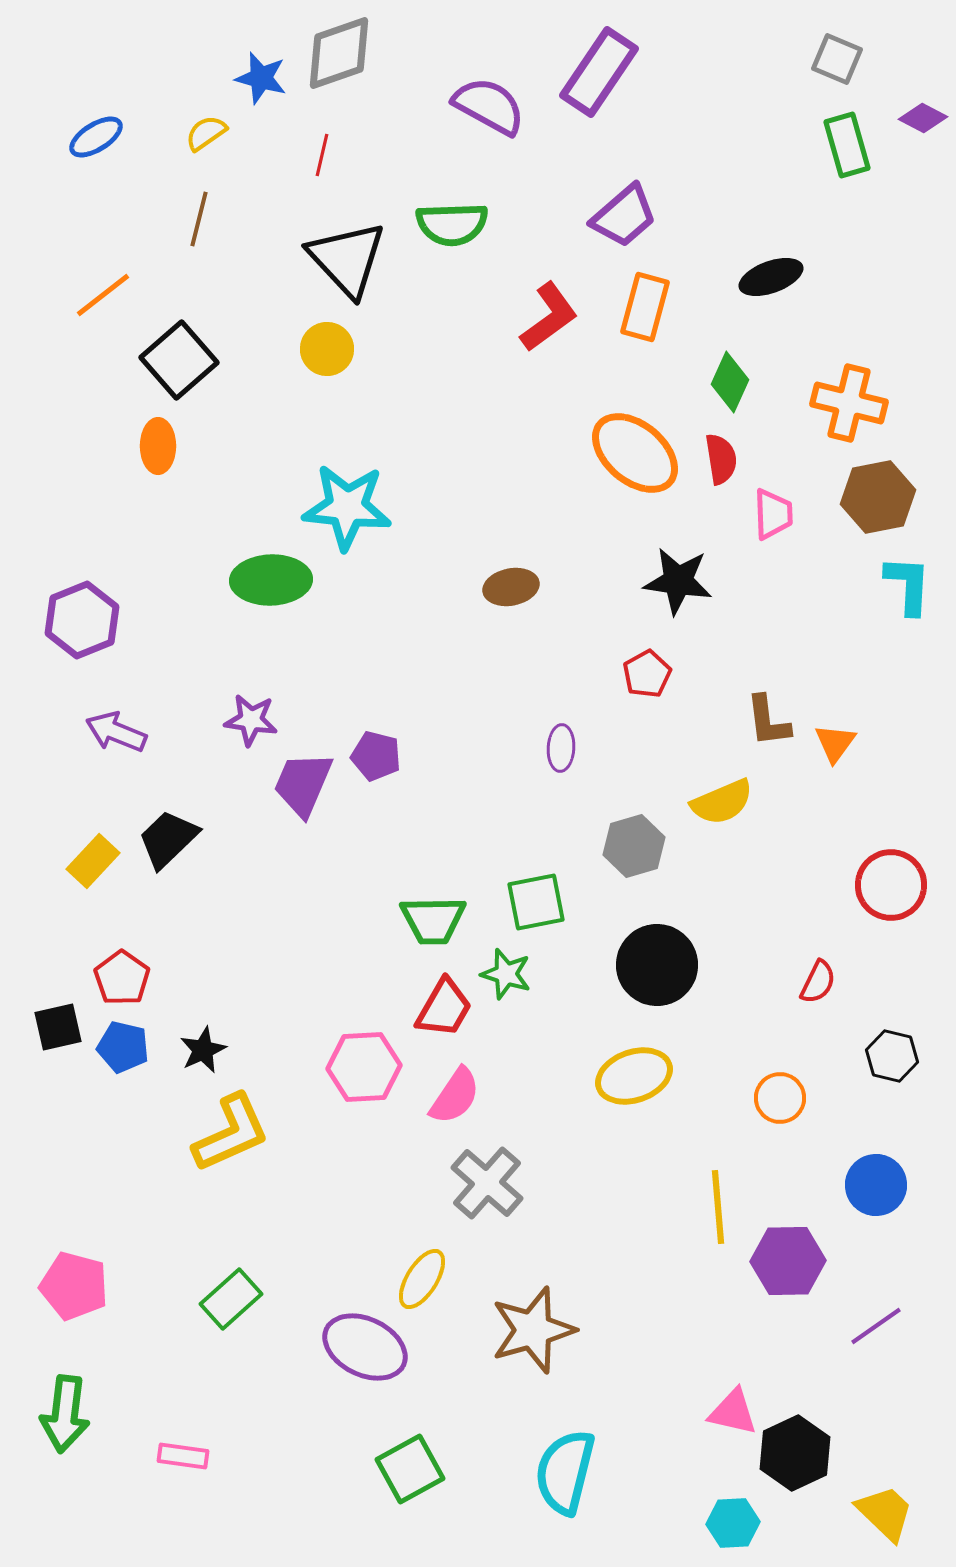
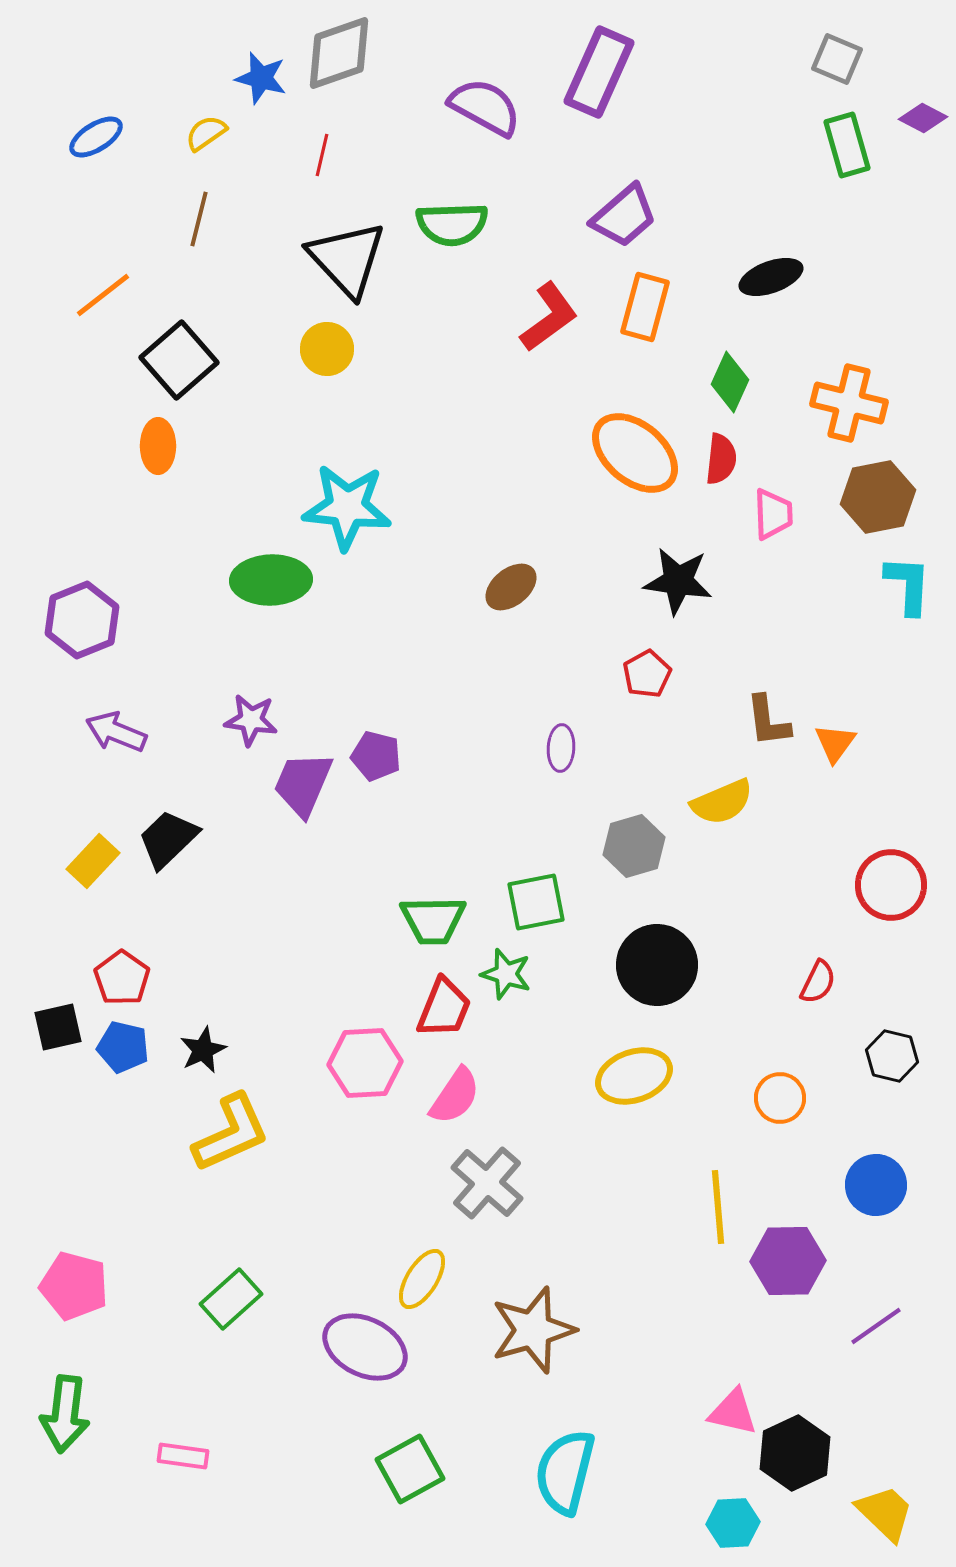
purple rectangle at (599, 72): rotated 10 degrees counterclockwise
purple semicircle at (489, 106): moved 4 px left, 1 px down
red semicircle at (721, 459): rotated 15 degrees clockwise
brown ellipse at (511, 587): rotated 28 degrees counterclockwise
red trapezoid at (444, 1008): rotated 8 degrees counterclockwise
pink hexagon at (364, 1067): moved 1 px right, 4 px up
